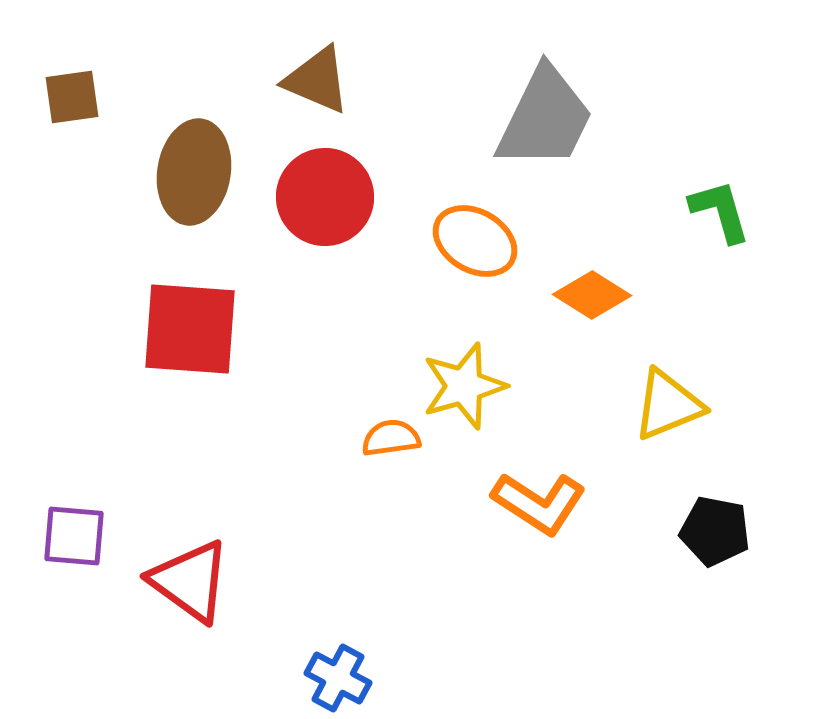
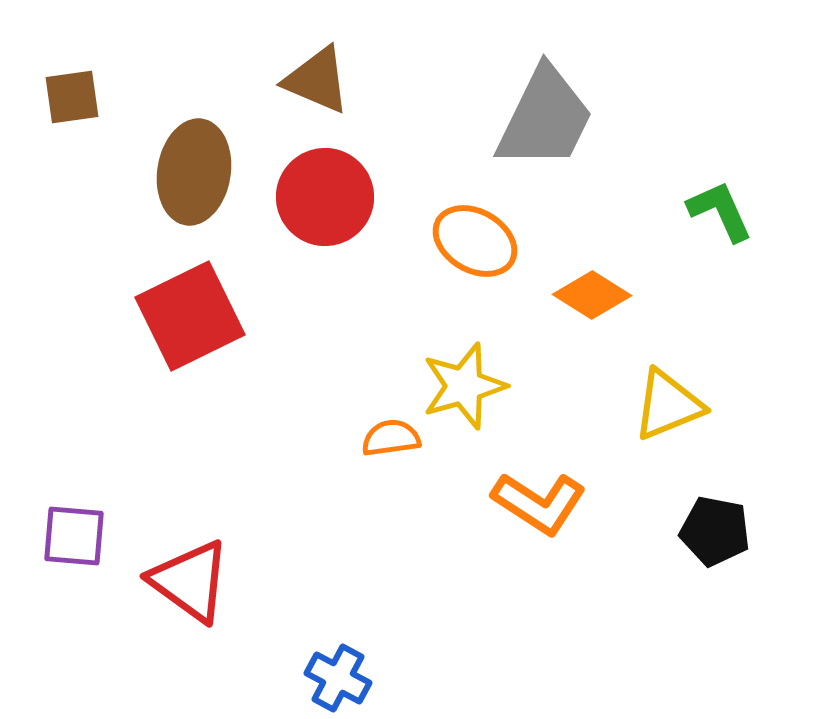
green L-shape: rotated 8 degrees counterclockwise
red square: moved 13 px up; rotated 30 degrees counterclockwise
